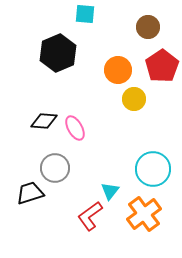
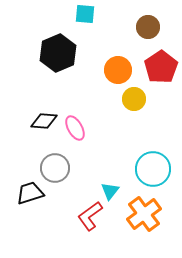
red pentagon: moved 1 px left, 1 px down
